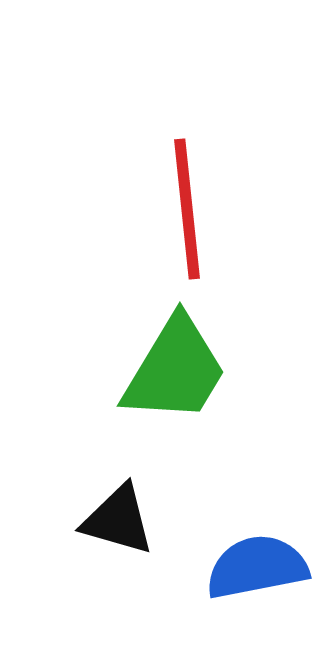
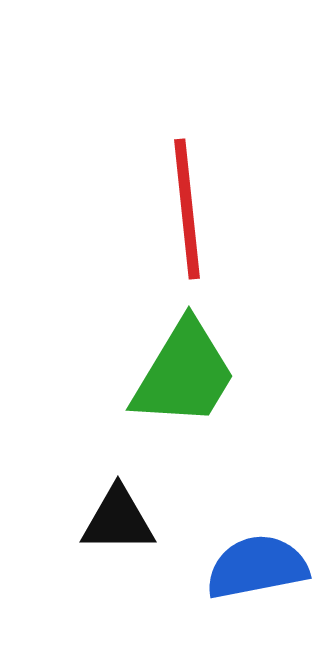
green trapezoid: moved 9 px right, 4 px down
black triangle: rotated 16 degrees counterclockwise
